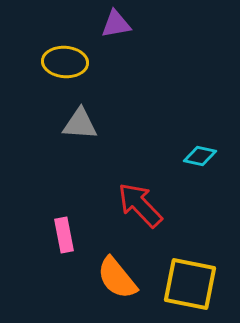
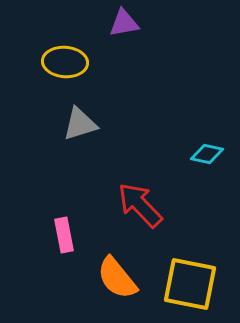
purple triangle: moved 8 px right, 1 px up
gray triangle: rotated 21 degrees counterclockwise
cyan diamond: moved 7 px right, 2 px up
